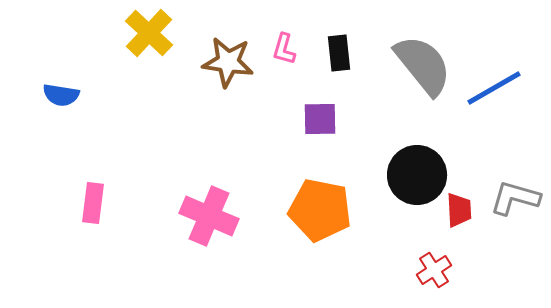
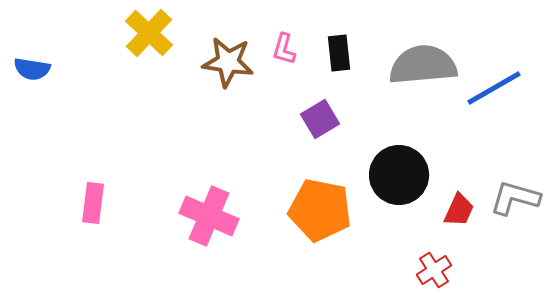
gray semicircle: rotated 56 degrees counterclockwise
blue semicircle: moved 29 px left, 26 px up
purple square: rotated 30 degrees counterclockwise
black circle: moved 18 px left
red trapezoid: rotated 27 degrees clockwise
